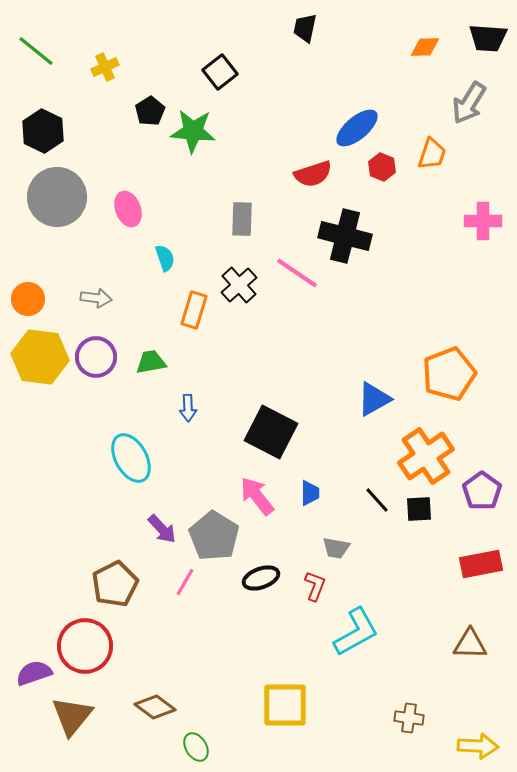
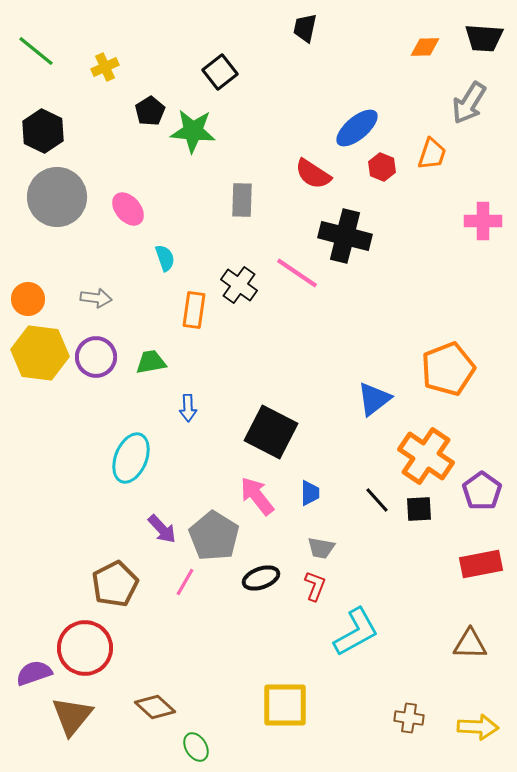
black trapezoid at (488, 38): moved 4 px left
red semicircle at (313, 174): rotated 51 degrees clockwise
pink ellipse at (128, 209): rotated 20 degrees counterclockwise
gray rectangle at (242, 219): moved 19 px up
black cross at (239, 285): rotated 12 degrees counterclockwise
orange rectangle at (194, 310): rotated 9 degrees counterclockwise
yellow hexagon at (40, 357): moved 4 px up
orange pentagon at (449, 374): moved 1 px left, 5 px up
blue triangle at (374, 399): rotated 9 degrees counterclockwise
orange cross at (426, 456): rotated 22 degrees counterclockwise
cyan ellipse at (131, 458): rotated 51 degrees clockwise
gray trapezoid at (336, 548): moved 15 px left
red circle at (85, 646): moved 2 px down
brown diamond at (155, 707): rotated 6 degrees clockwise
yellow arrow at (478, 746): moved 19 px up
